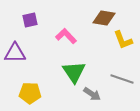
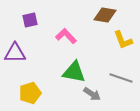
brown diamond: moved 1 px right, 3 px up
green triangle: rotated 45 degrees counterclockwise
gray line: moved 1 px left, 1 px up
yellow pentagon: rotated 20 degrees counterclockwise
